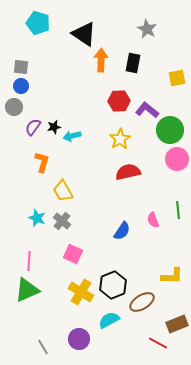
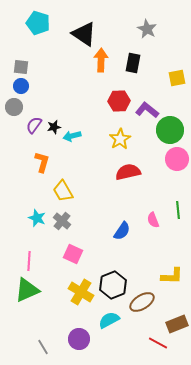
purple semicircle: moved 1 px right, 2 px up
